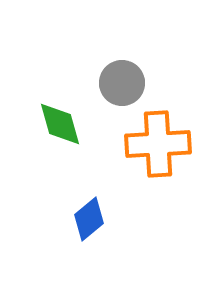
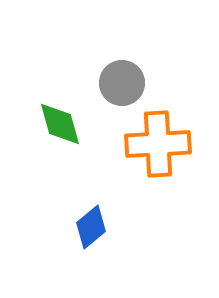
blue diamond: moved 2 px right, 8 px down
